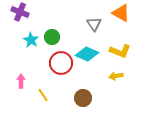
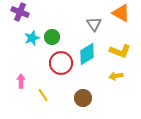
cyan star: moved 1 px right, 2 px up; rotated 21 degrees clockwise
cyan diamond: rotated 55 degrees counterclockwise
